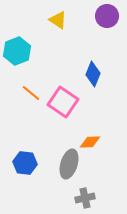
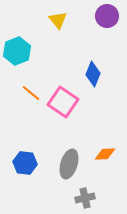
yellow triangle: rotated 18 degrees clockwise
orange diamond: moved 15 px right, 12 px down
